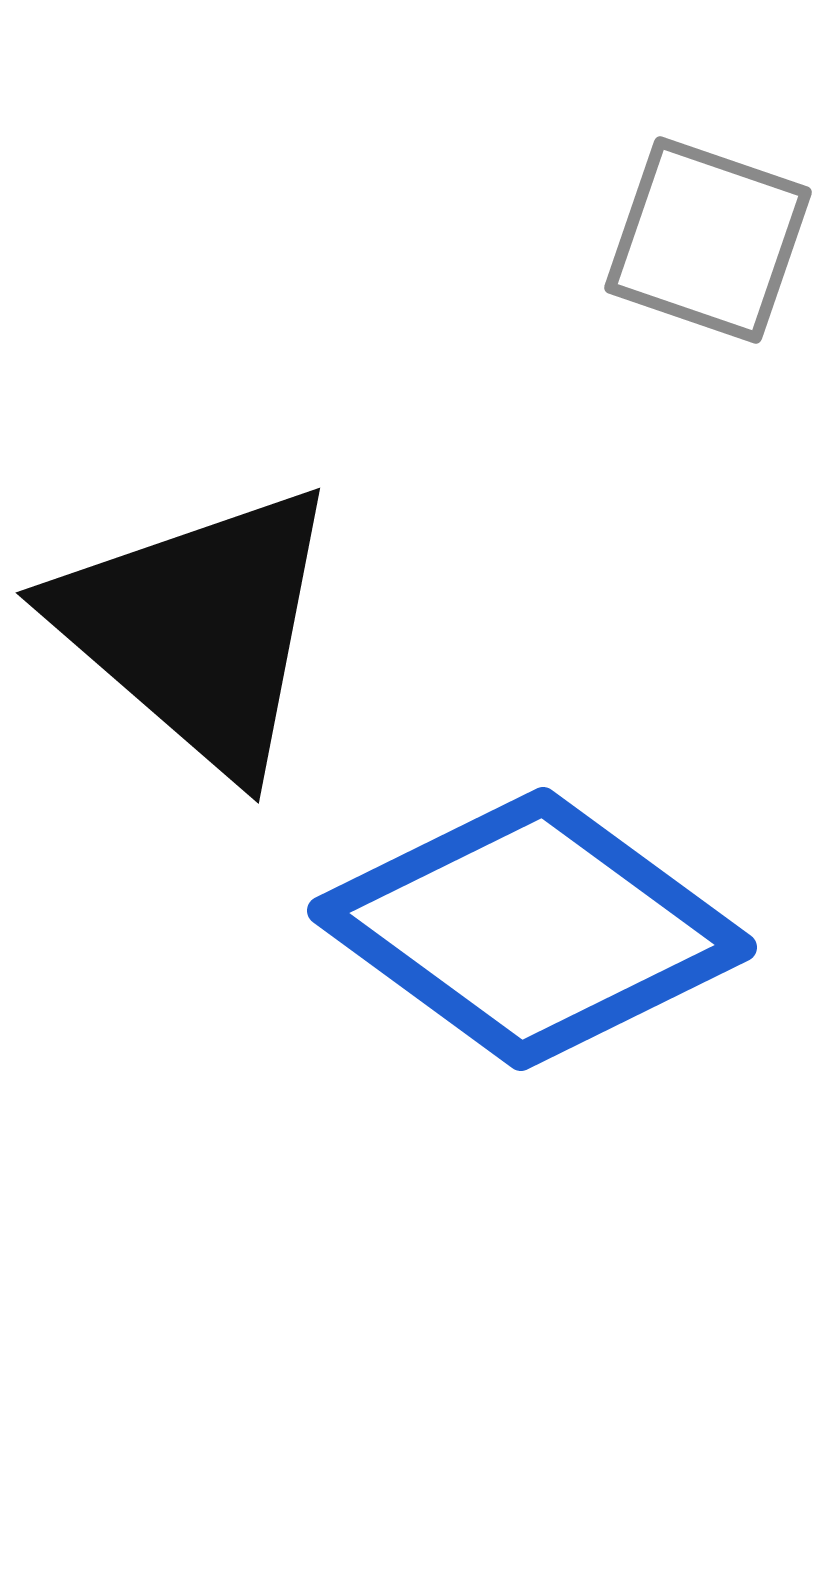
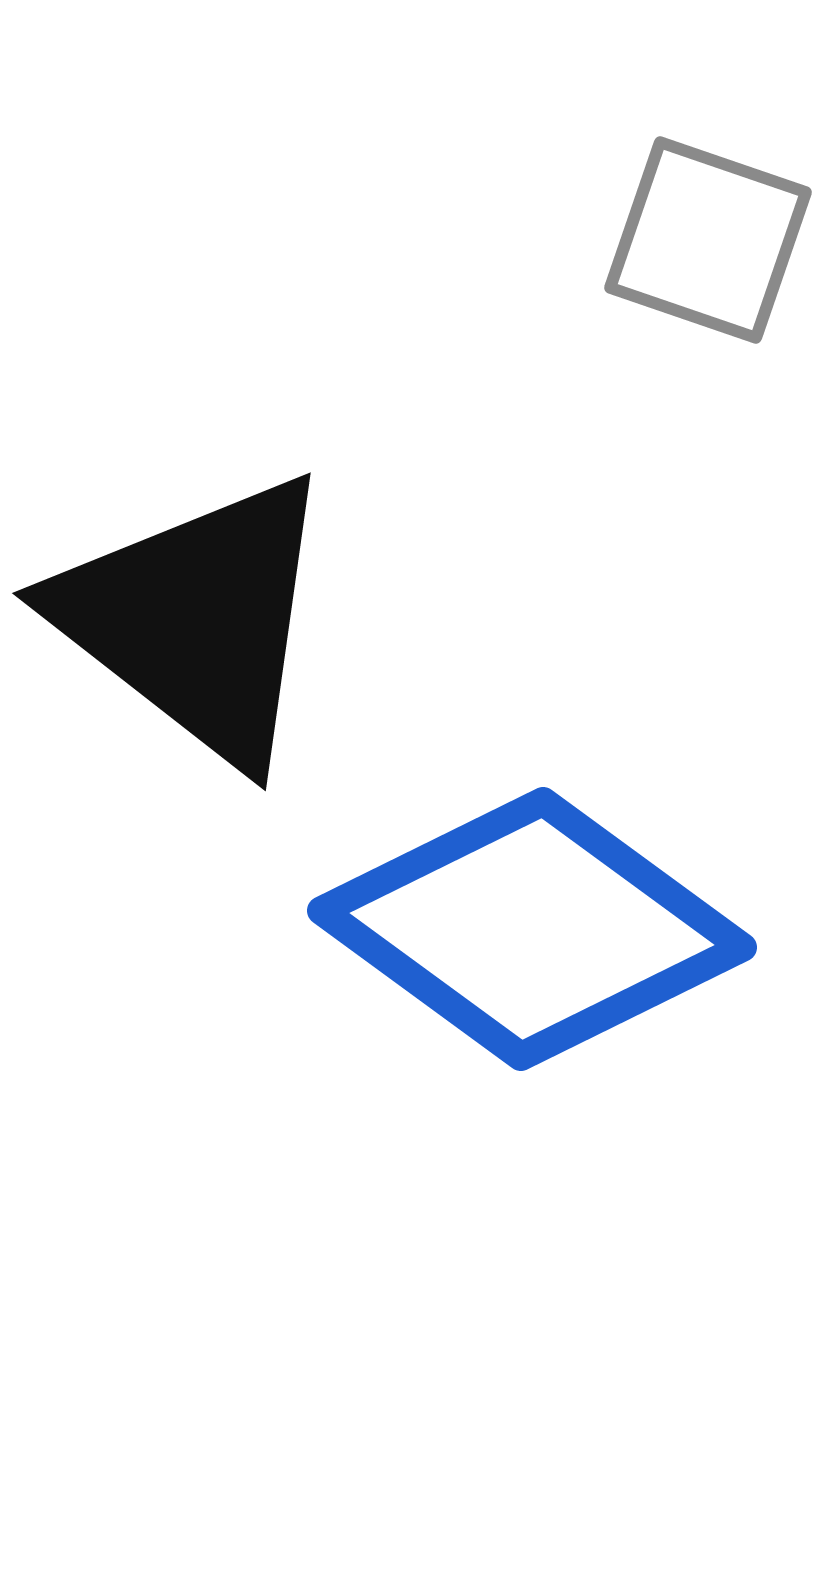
black triangle: moved 2 px left, 9 px up; rotated 3 degrees counterclockwise
